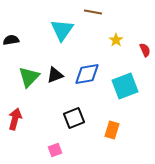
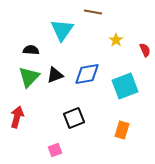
black semicircle: moved 20 px right, 10 px down; rotated 14 degrees clockwise
red arrow: moved 2 px right, 2 px up
orange rectangle: moved 10 px right
